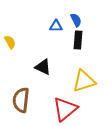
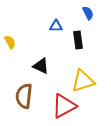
blue semicircle: moved 12 px right, 7 px up
black rectangle: rotated 12 degrees counterclockwise
black triangle: moved 2 px left, 1 px up
yellow triangle: moved 1 px left
brown semicircle: moved 3 px right, 4 px up
red triangle: moved 1 px left, 3 px up; rotated 12 degrees clockwise
